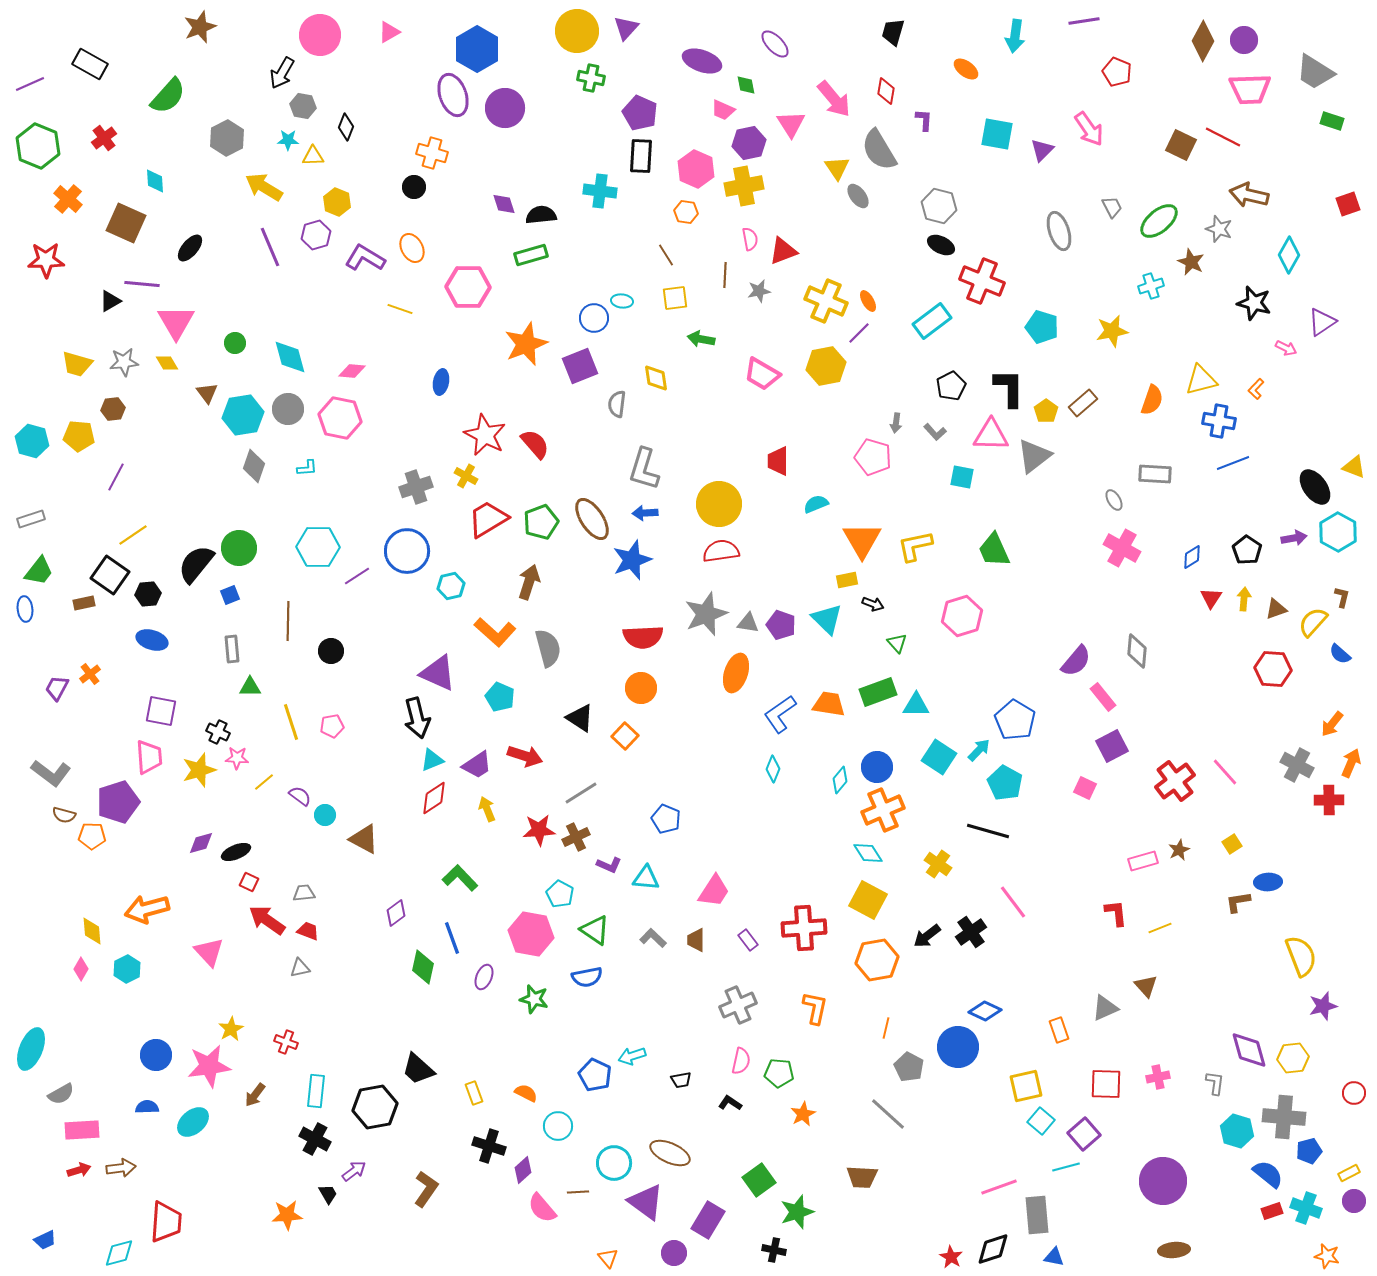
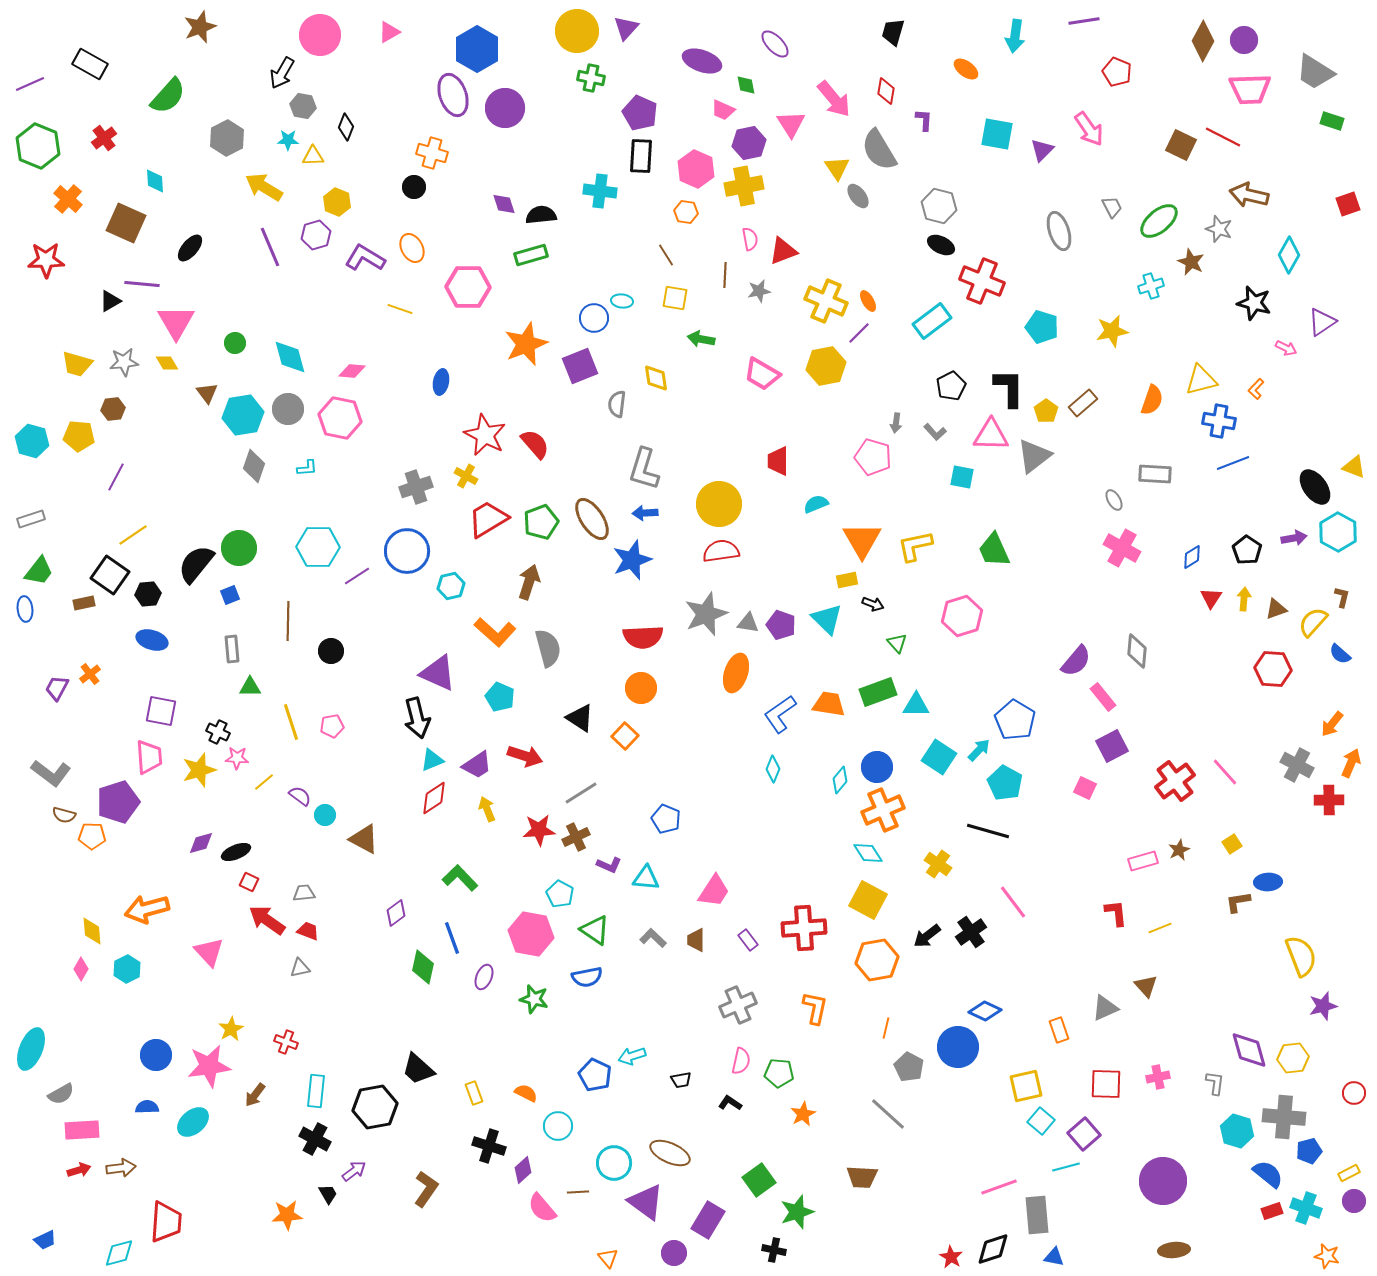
yellow square at (675, 298): rotated 16 degrees clockwise
